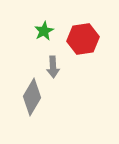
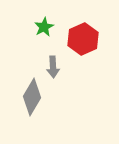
green star: moved 4 px up
red hexagon: rotated 16 degrees counterclockwise
